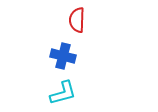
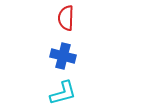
red semicircle: moved 11 px left, 2 px up
